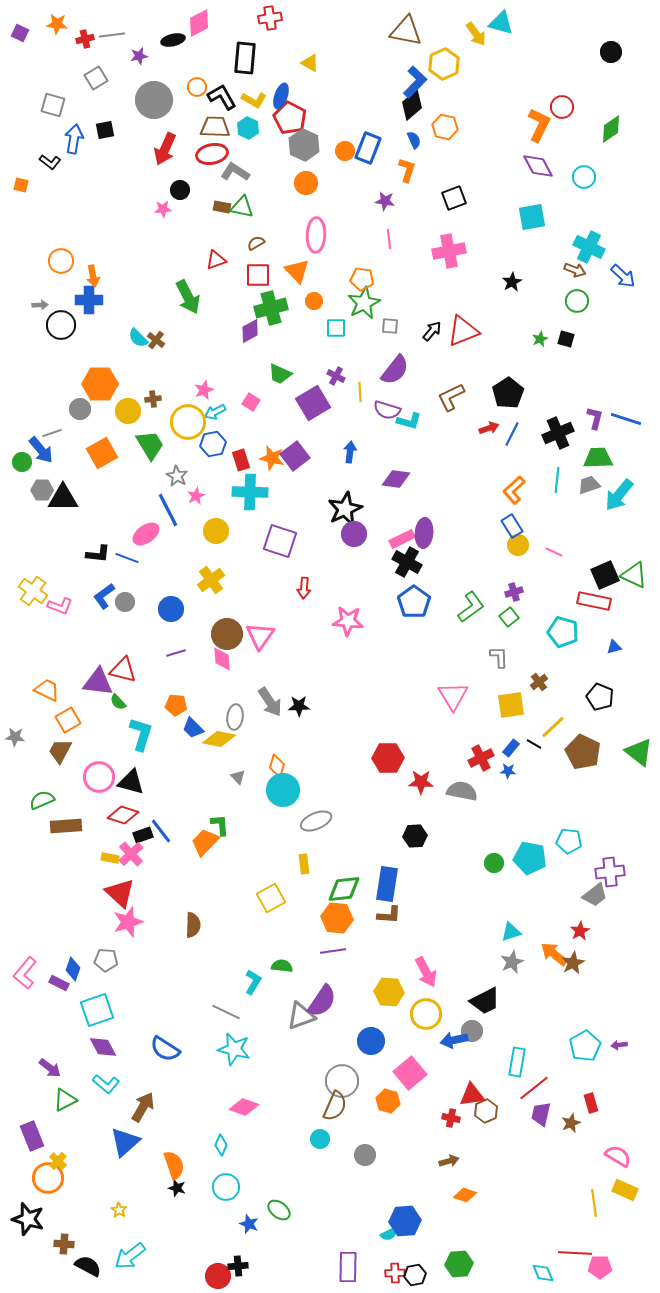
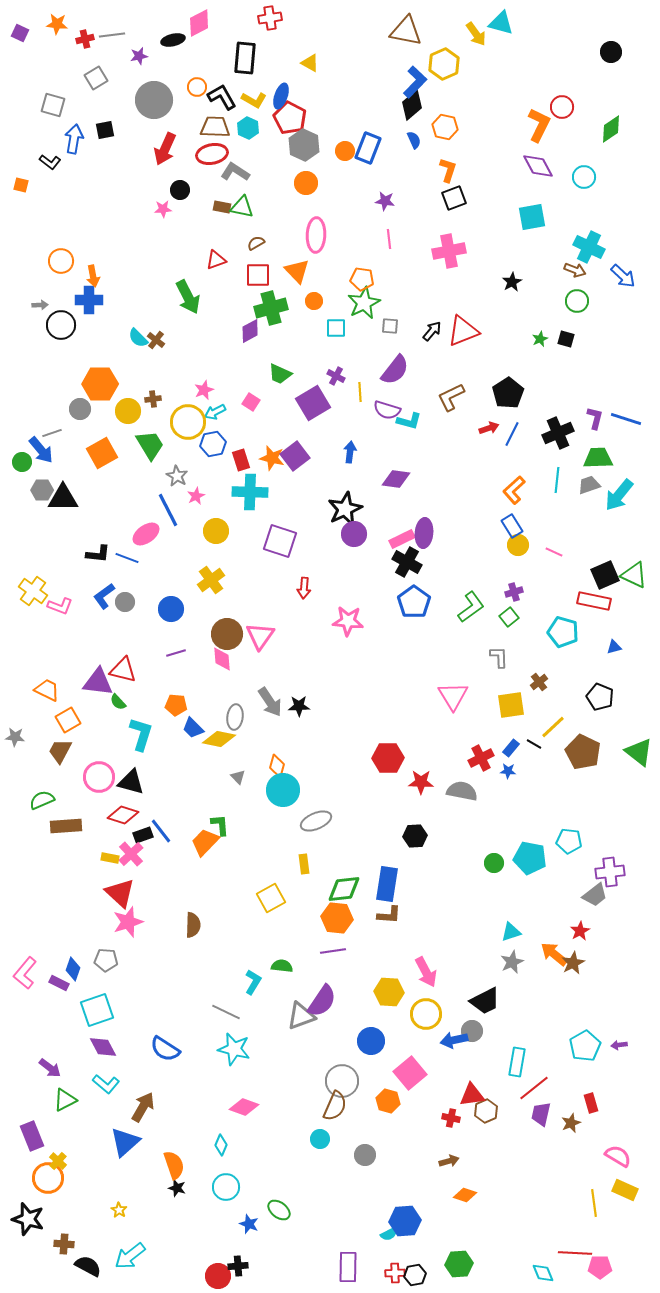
orange L-shape at (407, 170): moved 41 px right
